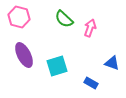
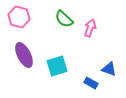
blue triangle: moved 3 px left, 6 px down
